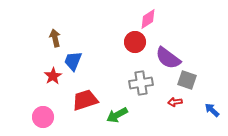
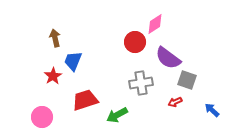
pink diamond: moved 7 px right, 5 px down
red arrow: rotated 16 degrees counterclockwise
pink circle: moved 1 px left
